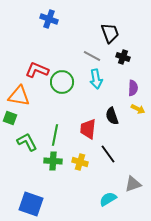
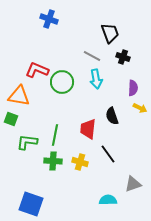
yellow arrow: moved 2 px right, 1 px up
green square: moved 1 px right, 1 px down
green L-shape: rotated 55 degrees counterclockwise
cyan semicircle: moved 1 px down; rotated 30 degrees clockwise
